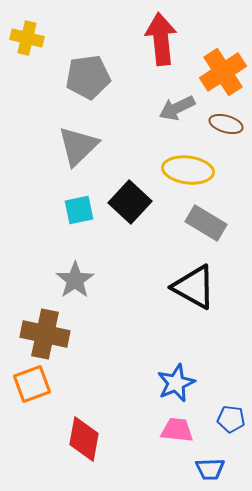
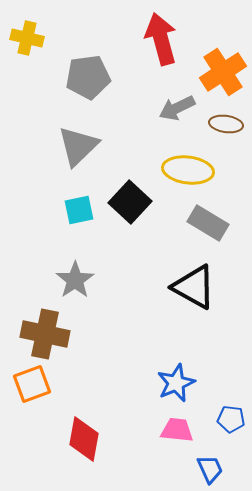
red arrow: rotated 9 degrees counterclockwise
brown ellipse: rotated 8 degrees counterclockwise
gray rectangle: moved 2 px right
blue trapezoid: rotated 112 degrees counterclockwise
